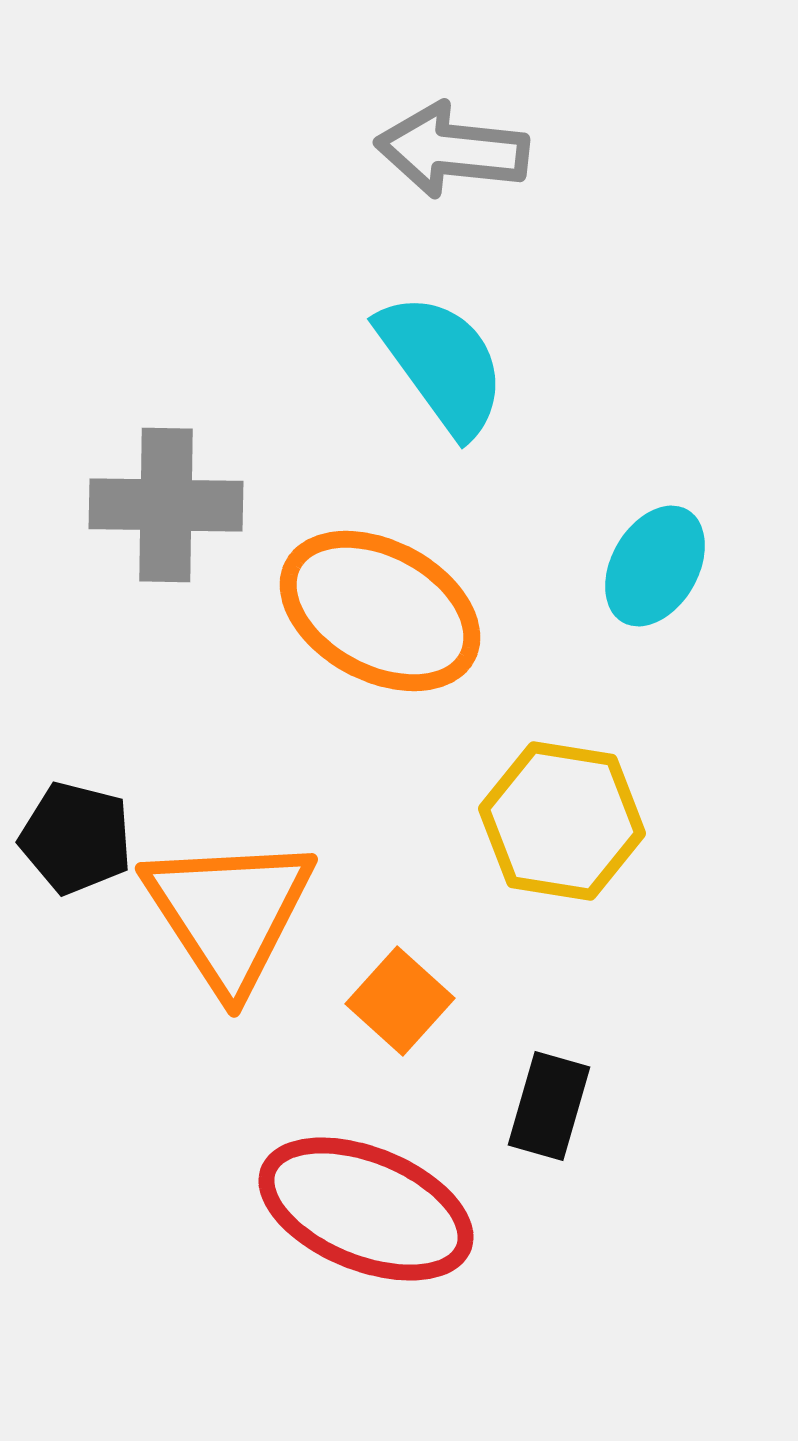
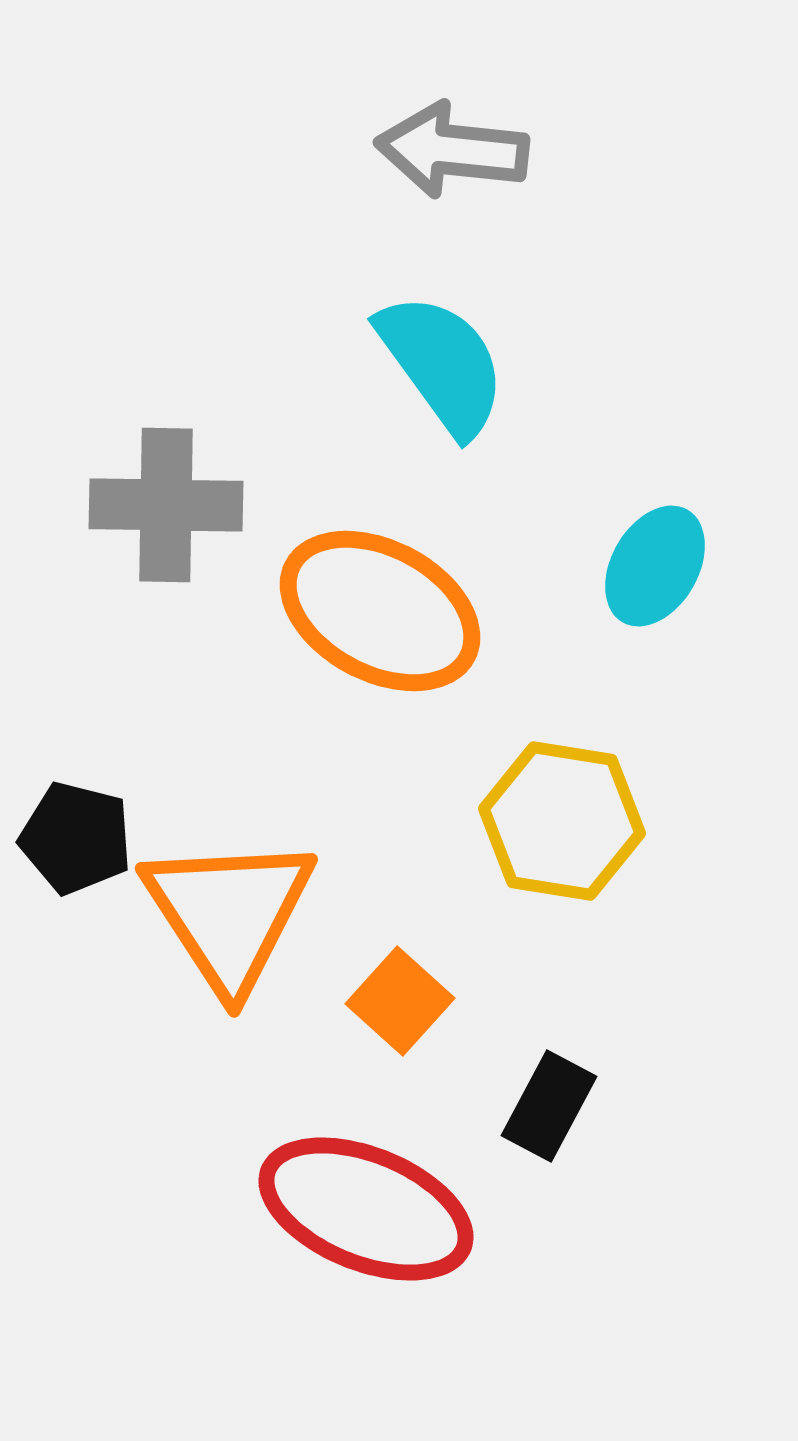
black rectangle: rotated 12 degrees clockwise
